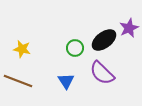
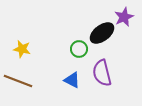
purple star: moved 5 px left, 11 px up
black ellipse: moved 2 px left, 7 px up
green circle: moved 4 px right, 1 px down
purple semicircle: rotated 32 degrees clockwise
blue triangle: moved 6 px right, 1 px up; rotated 30 degrees counterclockwise
